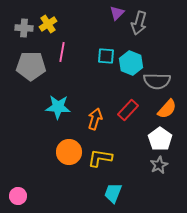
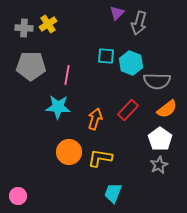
pink line: moved 5 px right, 23 px down
orange semicircle: rotated 10 degrees clockwise
